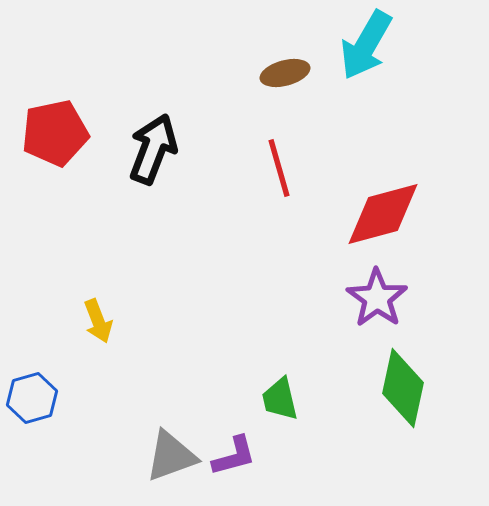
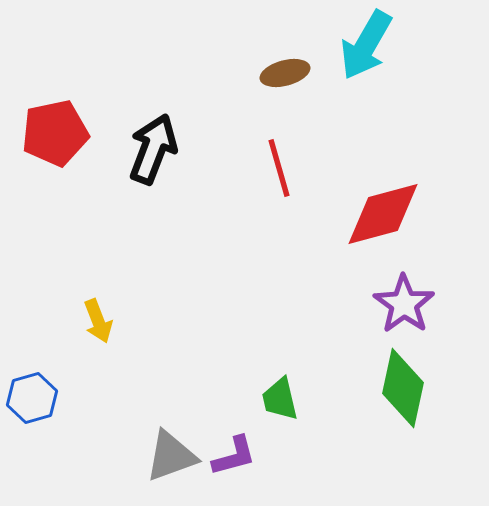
purple star: moved 27 px right, 6 px down
